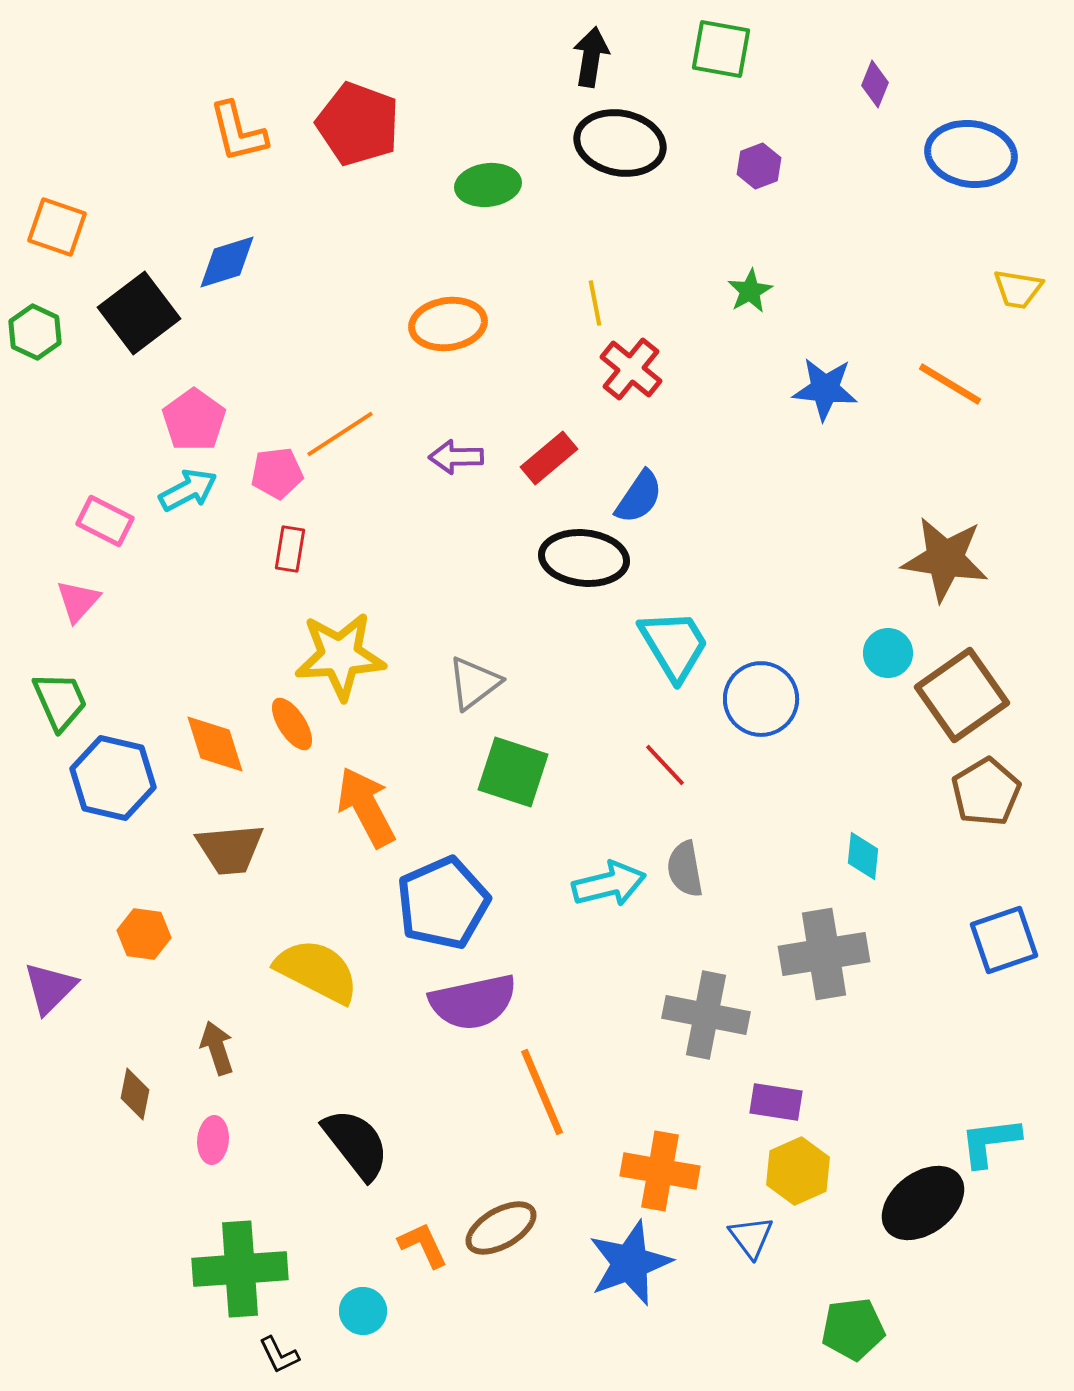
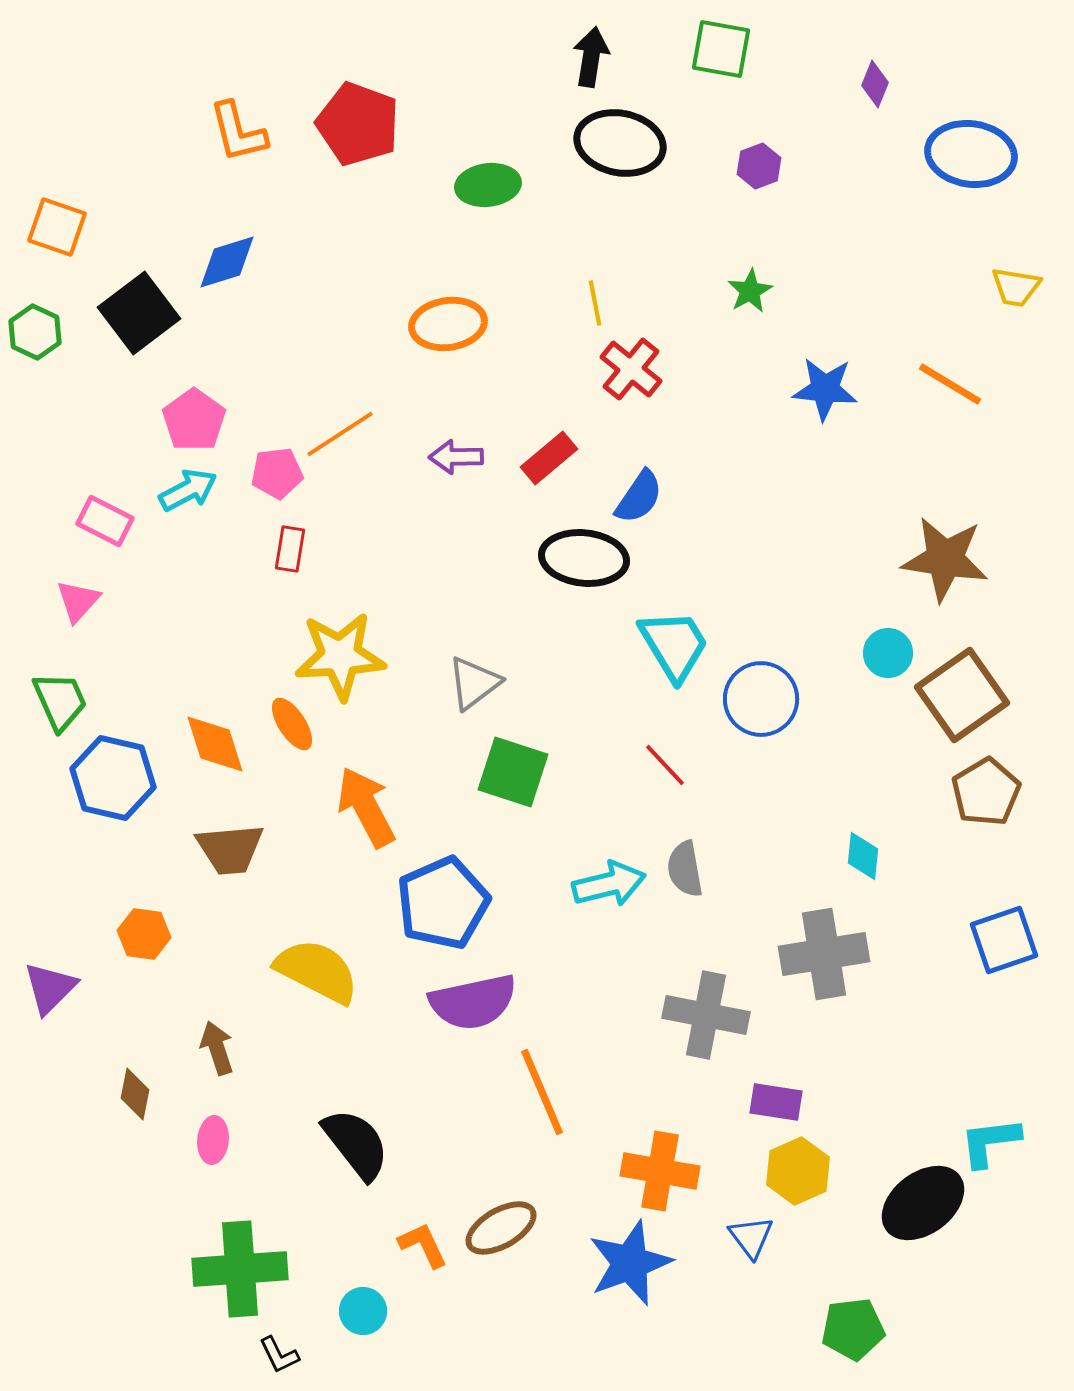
yellow trapezoid at (1018, 289): moved 2 px left, 2 px up
